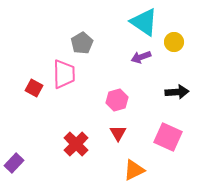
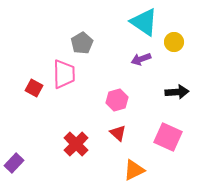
purple arrow: moved 2 px down
red triangle: rotated 18 degrees counterclockwise
